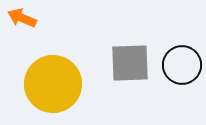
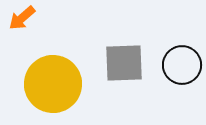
orange arrow: rotated 64 degrees counterclockwise
gray square: moved 6 px left
